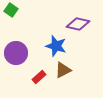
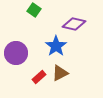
green square: moved 23 px right
purple diamond: moved 4 px left
blue star: rotated 20 degrees clockwise
brown triangle: moved 3 px left, 3 px down
